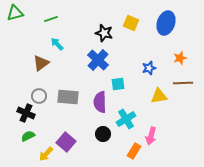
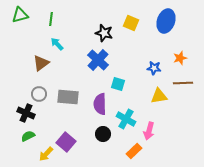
green triangle: moved 5 px right, 2 px down
green line: rotated 64 degrees counterclockwise
blue ellipse: moved 2 px up
blue star: moved 5 px right; rotated 24 degrees clockwise
cyan square: rotated 24 degrees clockwise
gray circle: moved 2 px up
purple semicircle: moved 2 px down
cyan cross: rotated 30 degrees counterclockwise
pink arrow: moved 2 px left, 5 px up
orange rectangle: rotated 14 degrees clockwise
